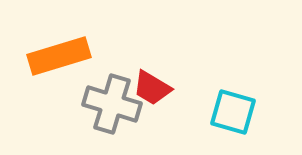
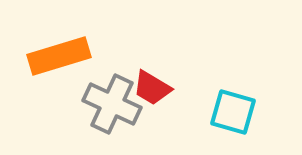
gray cross: rotated 8 degrees clockwise
